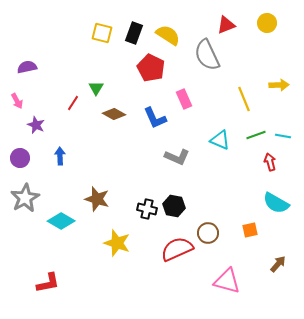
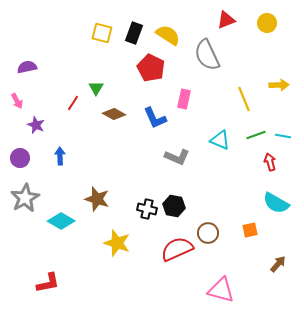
red triangle: moved 5 px up
pink rectangle: rotated 36 degrees clockwise
pink triangle: moved 6 px left, 9 px down
